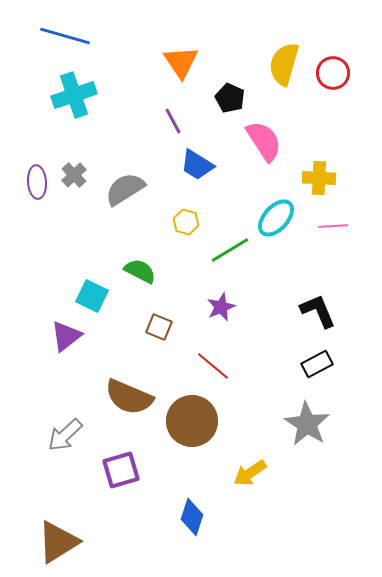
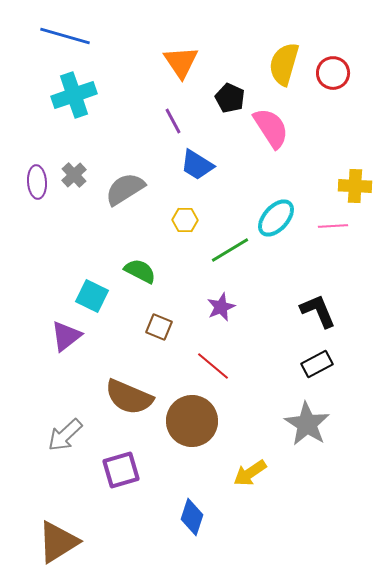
pink semicircle: moved 7 px right, 13 px up
yellow cross: moved 36 px right, 8 px down
yellow hexagon: moved 1 px left, 2 px up; rotated 15 degrees counterclockwise
